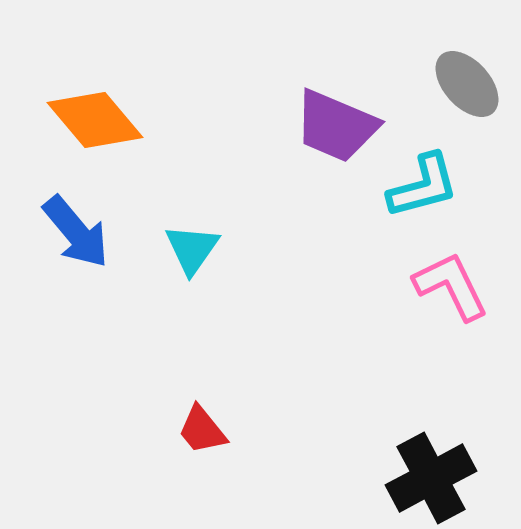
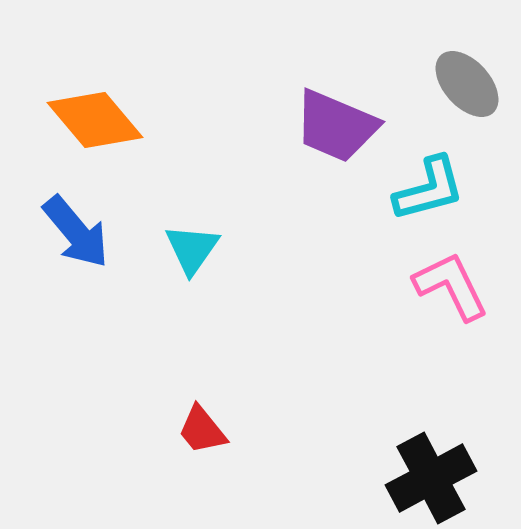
cyan L-shape: moved 6 px right, 3 px down
